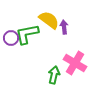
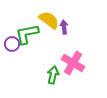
purple circle: moved 1 px right, 6 px down
pink cross: moved 2 px left
green arrow: moved 1 px left
